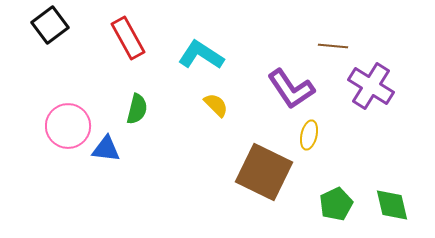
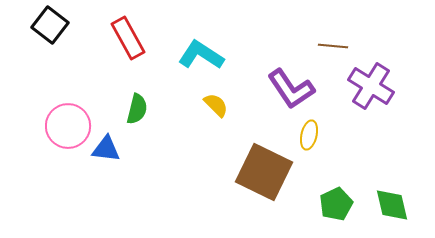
black square: rotated 15 degrees counterclockwise
